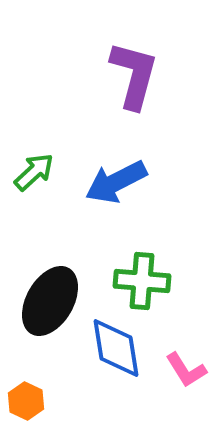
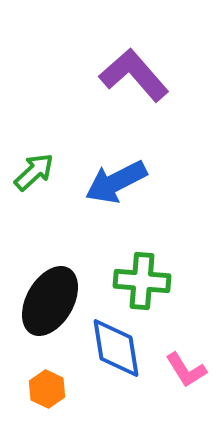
purple L-shape: rotated 56 degrees counterclockwise
orange hexagon: moved 21 px right, 12 px up
